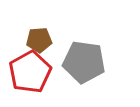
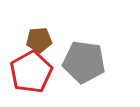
red pentagon: moved 1 px right
